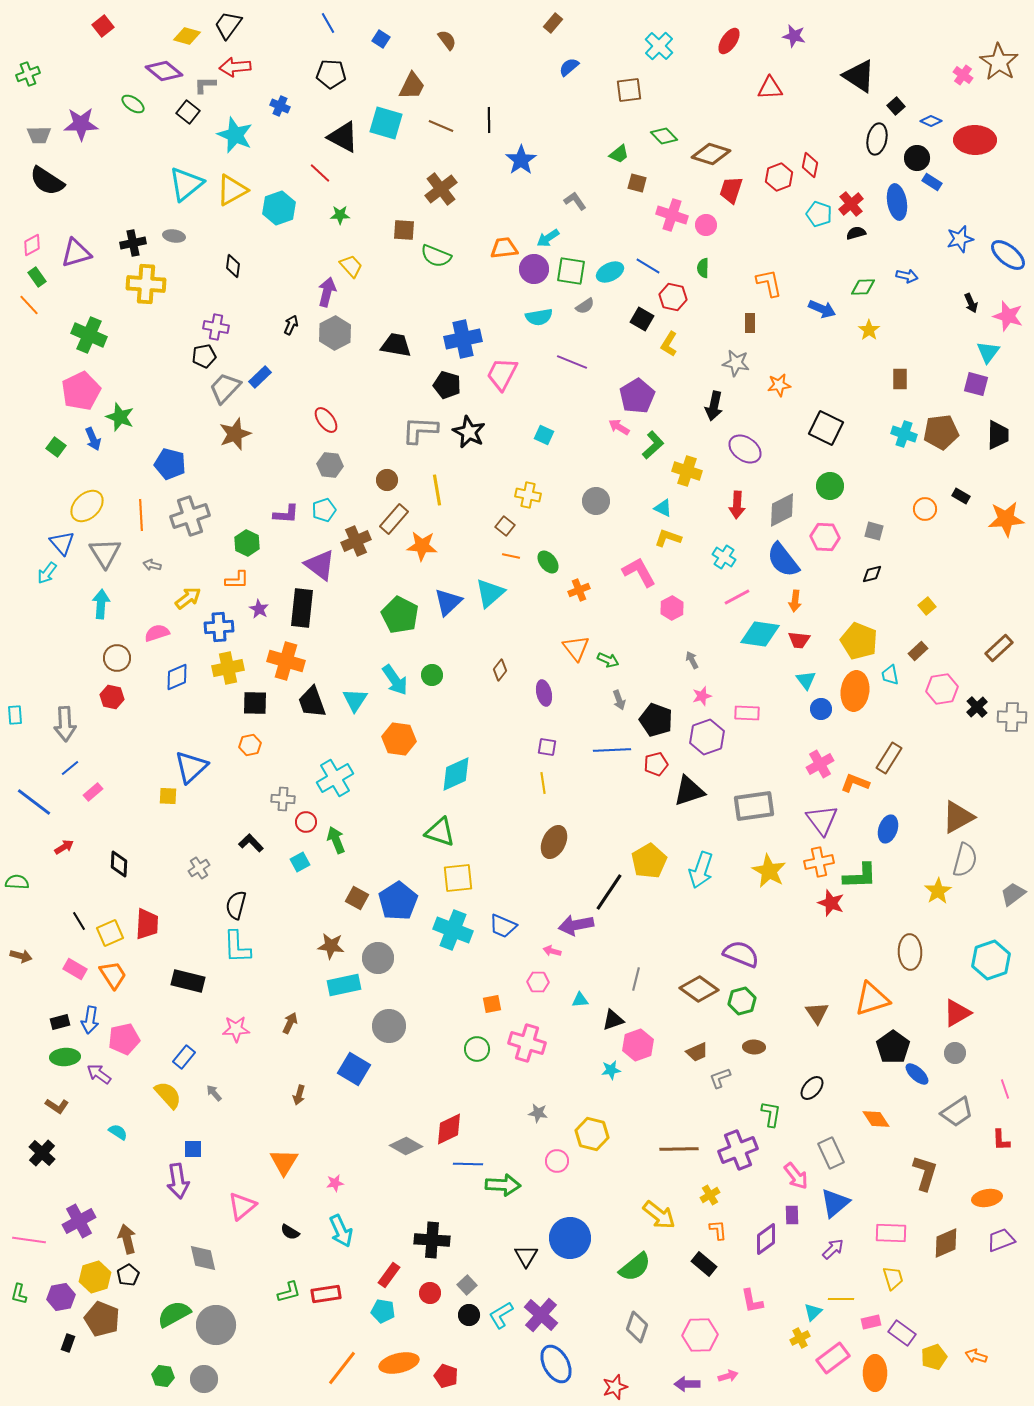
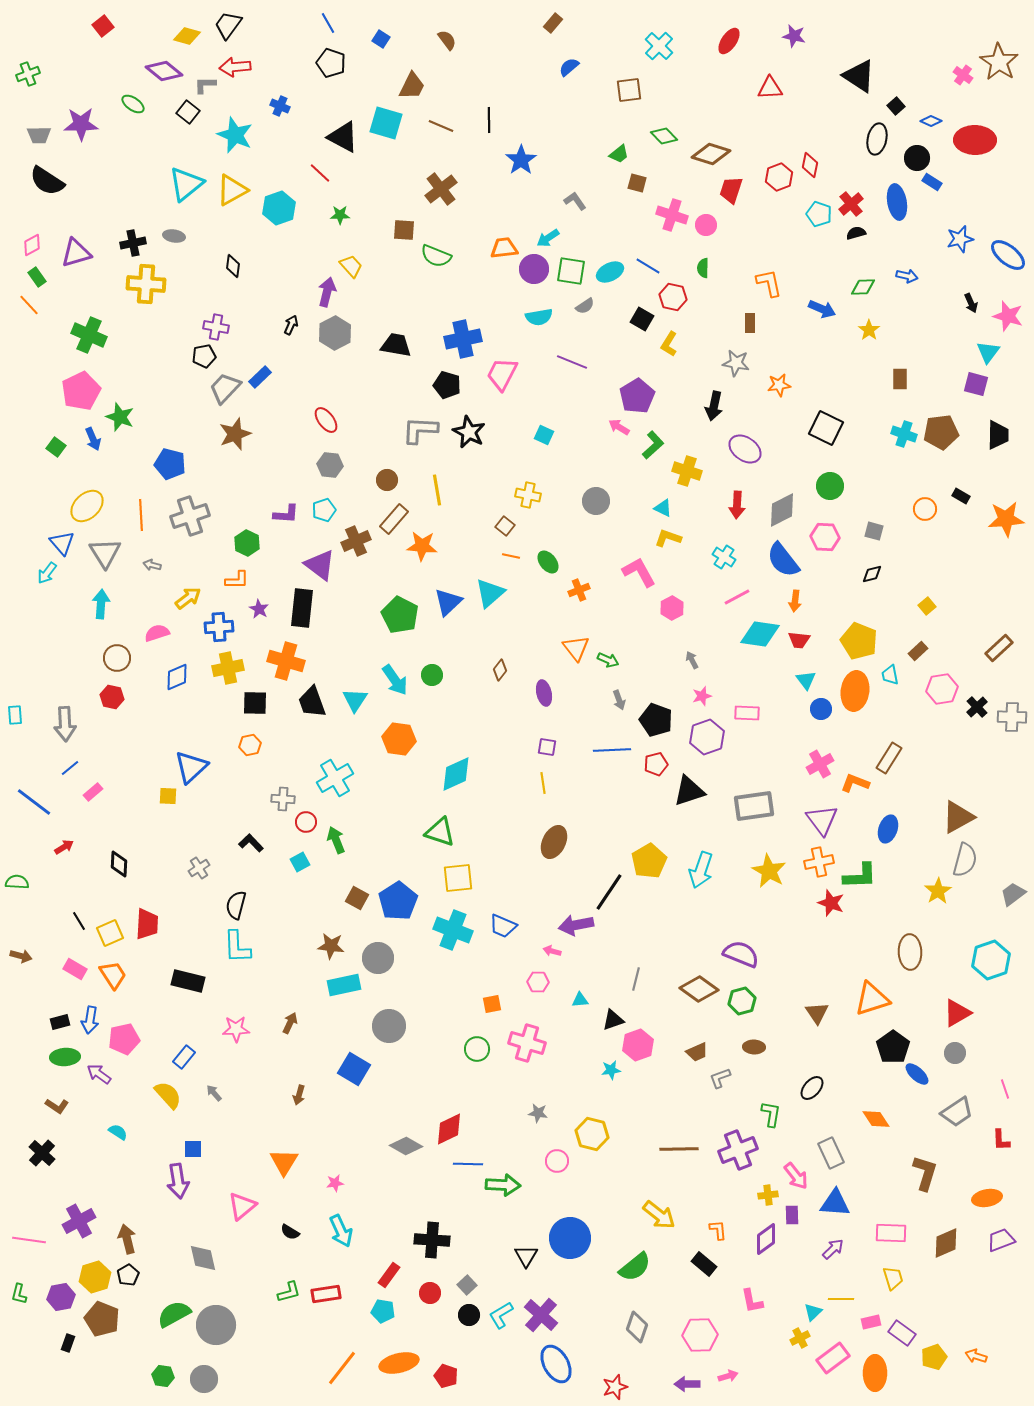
black pentagon at (331, 74): moved 11 px up; rotated 16 degrees clockwise
yellow cross at (710, 1195): moved 58 px right; rotated 24 degrees clockwise
blue triangle at (835, 1203): rotated 44 degrees clockwise
